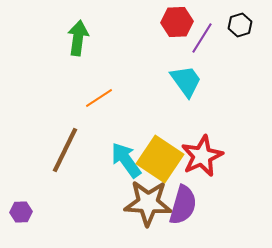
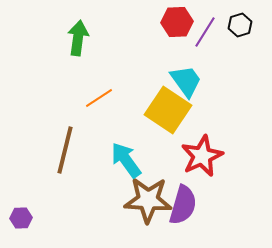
purple line: moved 3 px right, 6 px up
brown line: rotated 12 degrees counterclockwise
yellow square: moved 8 px right, 49 px up
brown star: moved 3 px up
purple hexagon: moved 6 px down
